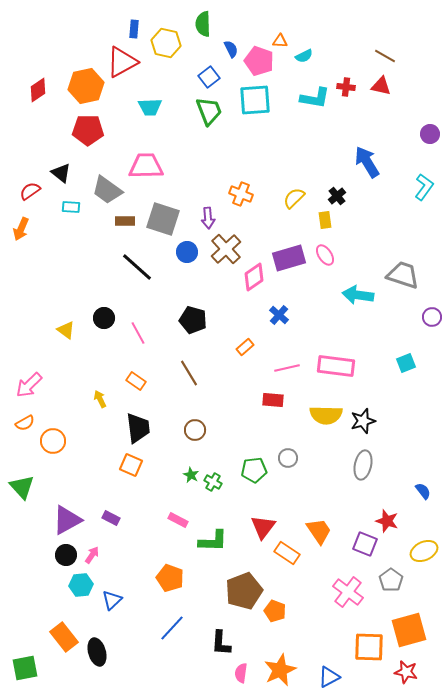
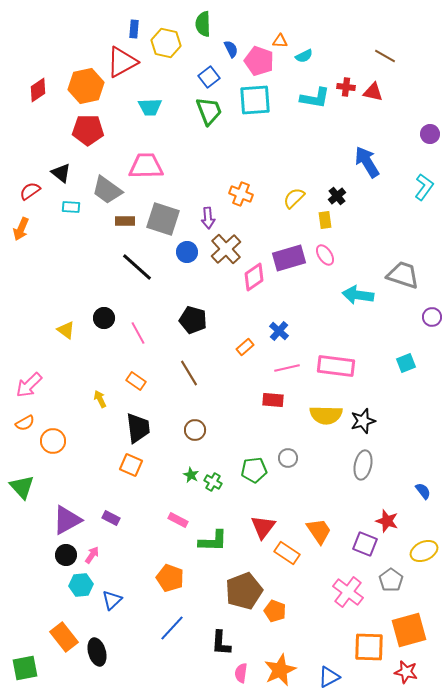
red triangle at (381, 86): moved 8 px left, 6 px down
blue cross at (279, 315): moved 16 px down
